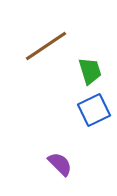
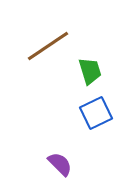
brown line: moved 2 px right
blue square: moved 2 px right, 3 px down
